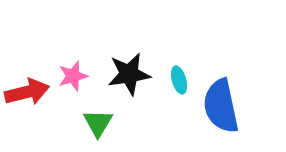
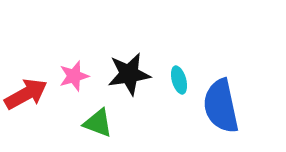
pink star: moved 1 px right
red arrow: moved 1 px left, 2 px down; rotated 15 degrees counterclockwise
green triangle: rotated 40 degrees counterclockwise
